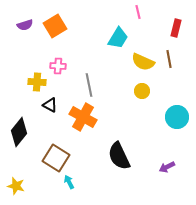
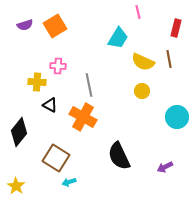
purple arrow: moved 2 px left
cyan arrow: rotated 80 degrees counterclockwise
yellow star: rotated 18 degrees clockwise
